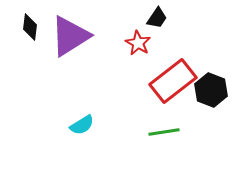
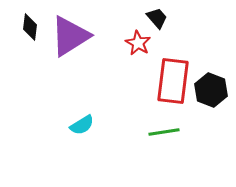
black trapezoid: rotated 75 degrees counterclockwise
red rectangle: rotated 45 degrees counterclockwise
